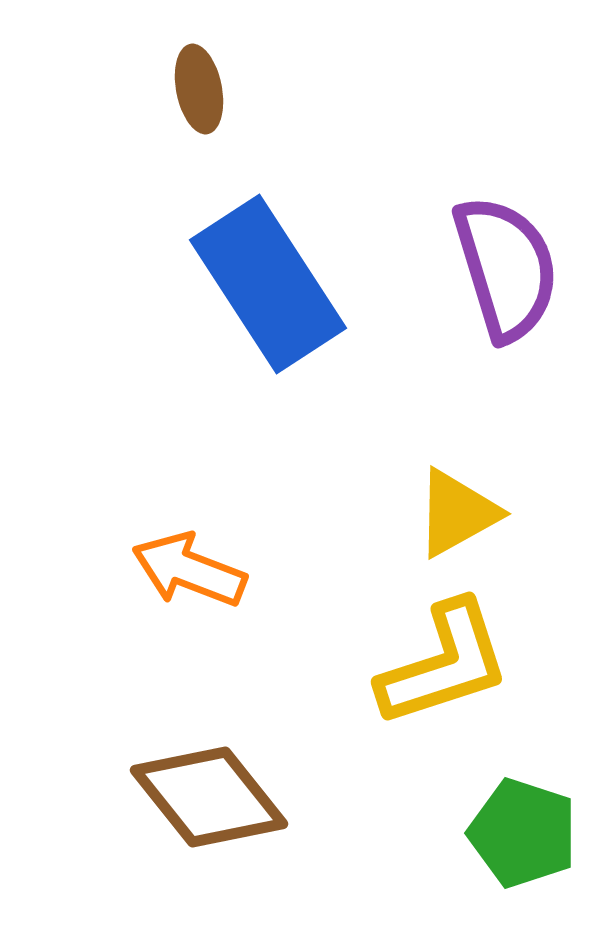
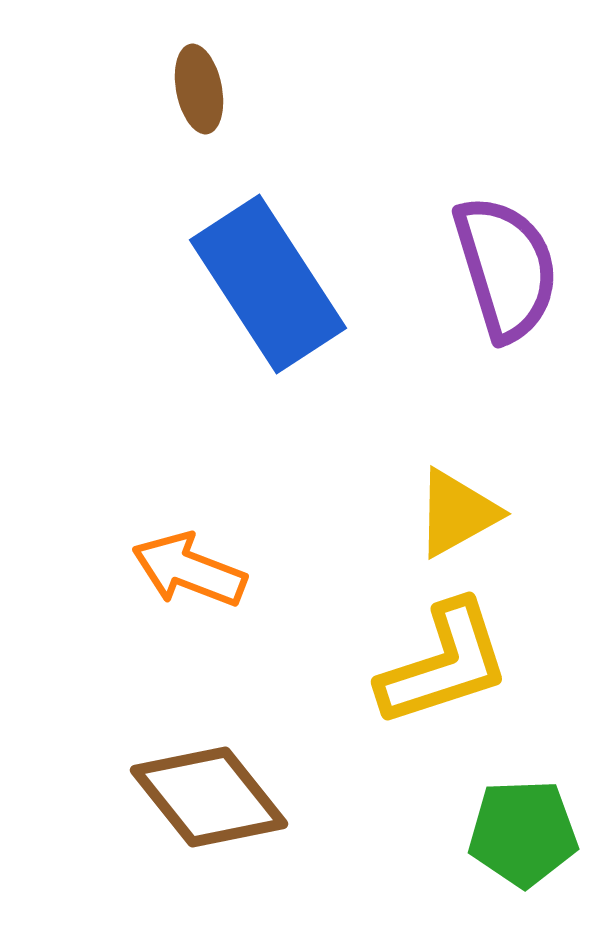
green pentagon: rotated 20 degrees counterclockwise
